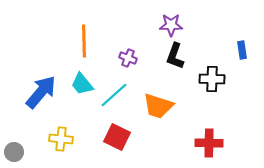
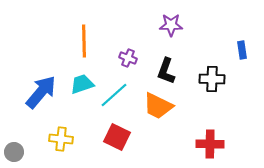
black L-shape: moved 9 px left, 15 px down
cyan trapezoid: rotated 110 degrees clockwise
orange trapezoid: rotated 8 degrees clockwise
red cross: moved 1 px right, 1 px down
